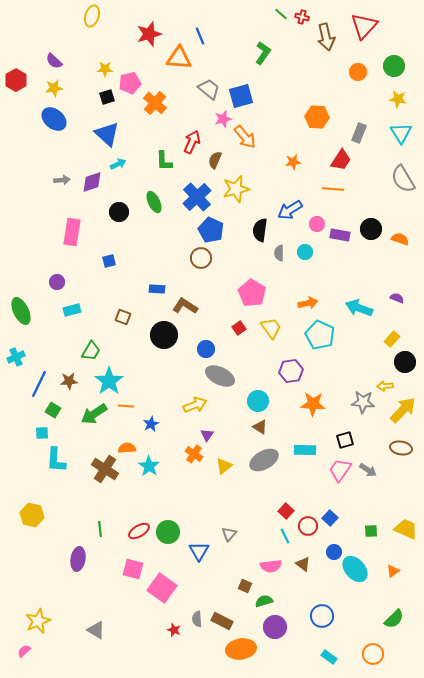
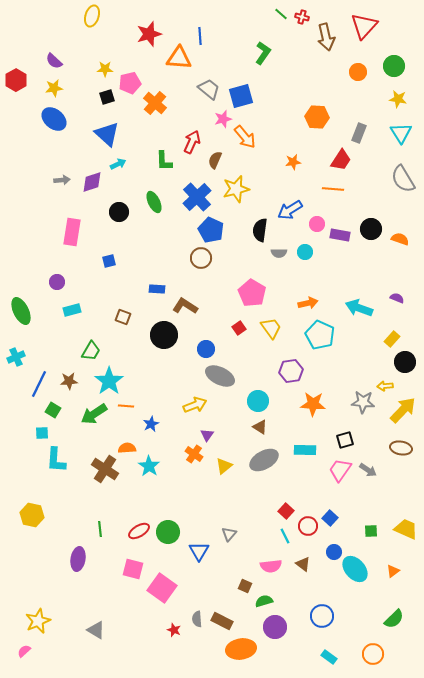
blue line at (200, 36): rotated 18 degrees clockwise
gray semicircle at (279, 253): rotated 91 degrees counterclockwise
